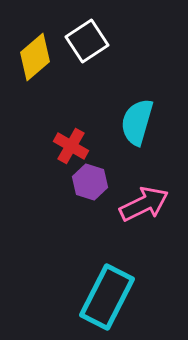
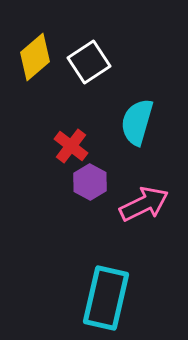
white square: moved 2 px right, 21 px down
red cross: rotated 8 degrees clockwise
purple hexagon: rotated 12 degrees clockwise
cyan rectangle: moved 1 px left, 1 px down; rotated 14 degrees counterclockwise
